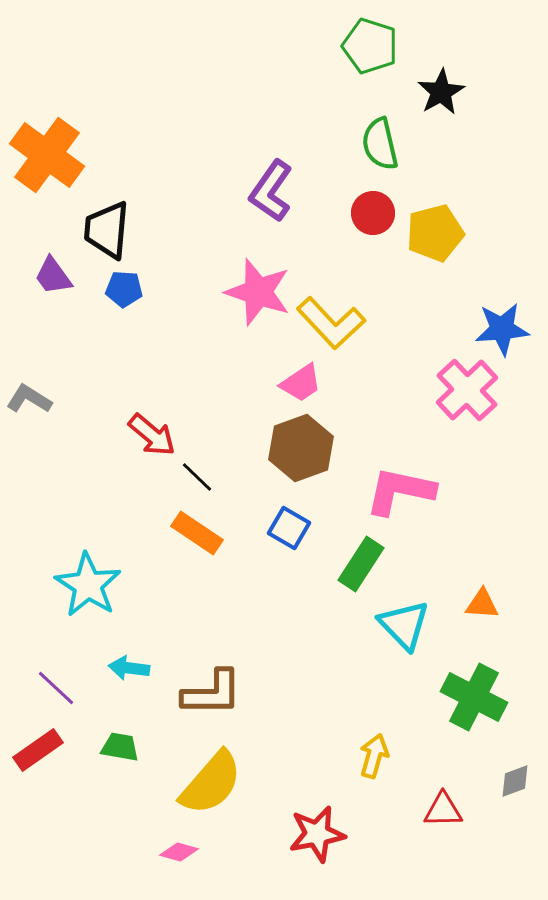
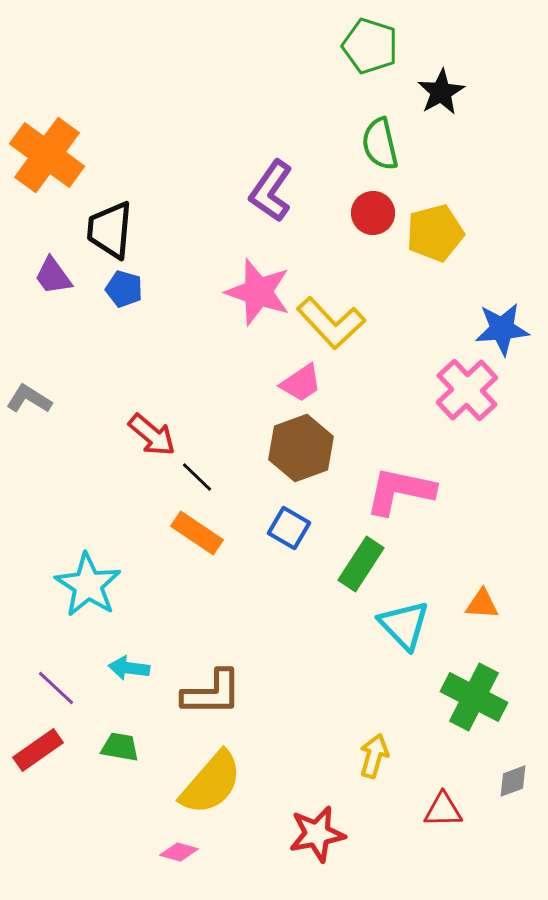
black trapezoid: moved 3 px right
blue pentagon: rotated 12 degrees clockwise
gray diamond: moved 2 px left
